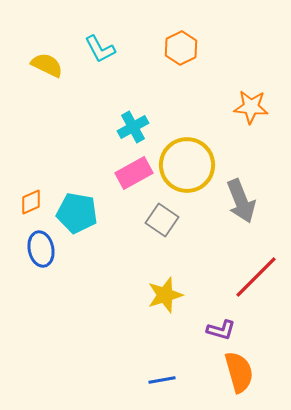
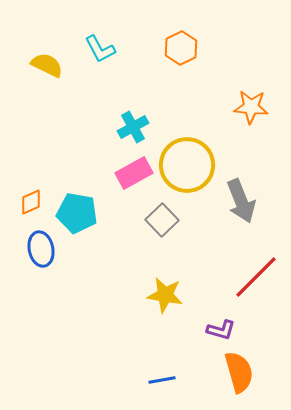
gray square: rotated 12 degrees clockwise
yellow star: rotated 27 degrees clockwise
